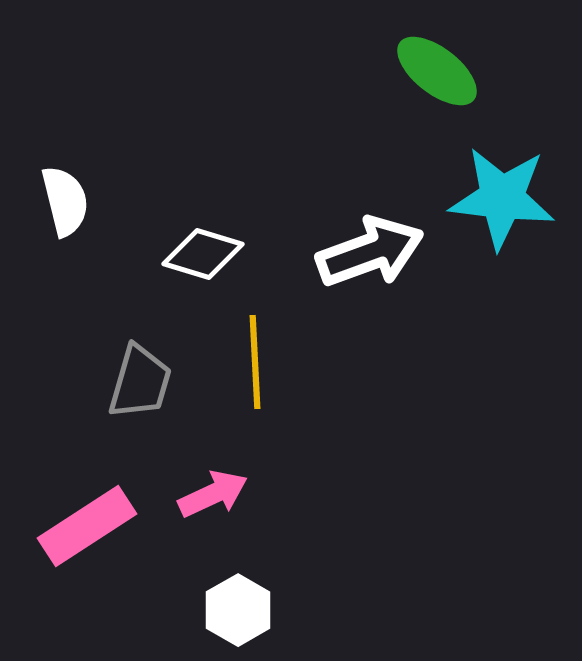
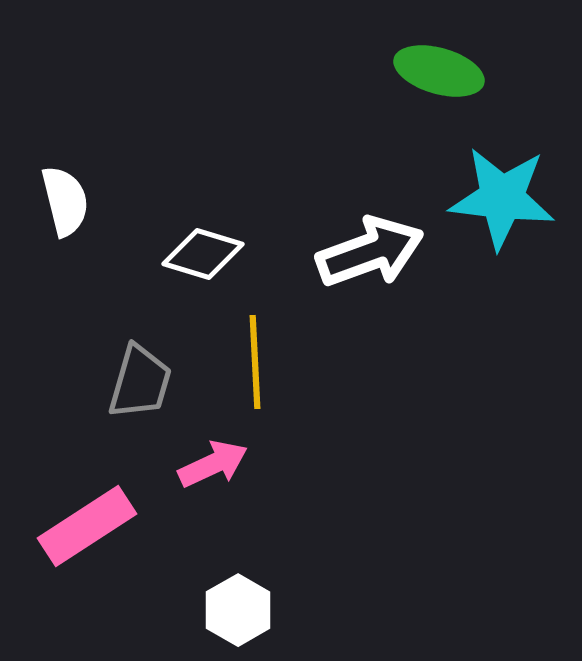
green ellipse: moved 2 px right; rotated 22 degrees counterclockwise
pink arrow: moved 30 px up
